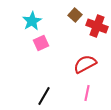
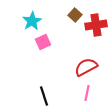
red cross: moved 1 px left, 1 px up; rotated 30 degrees counterclockwise
pink square: moved 2 px right, 1 px up
red semicircle: moved 1 px right, 3 px down
black line: rotated 48 degrees counterclockwise
